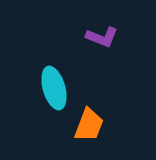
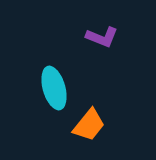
orange trapezoid: rotated 18 degrees clockwise
